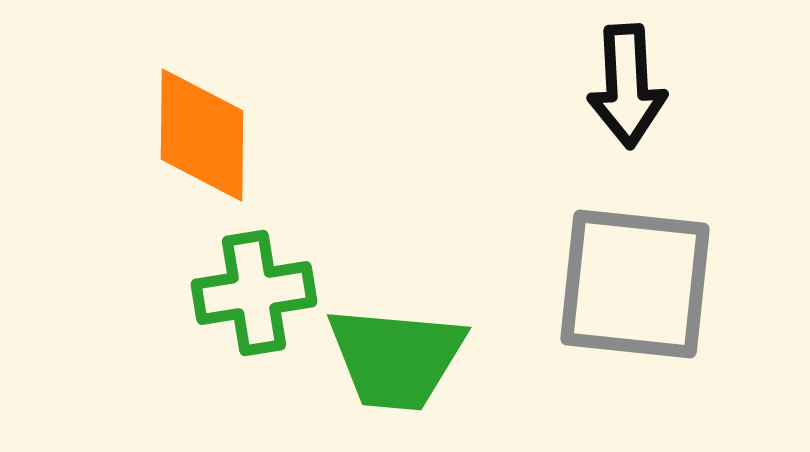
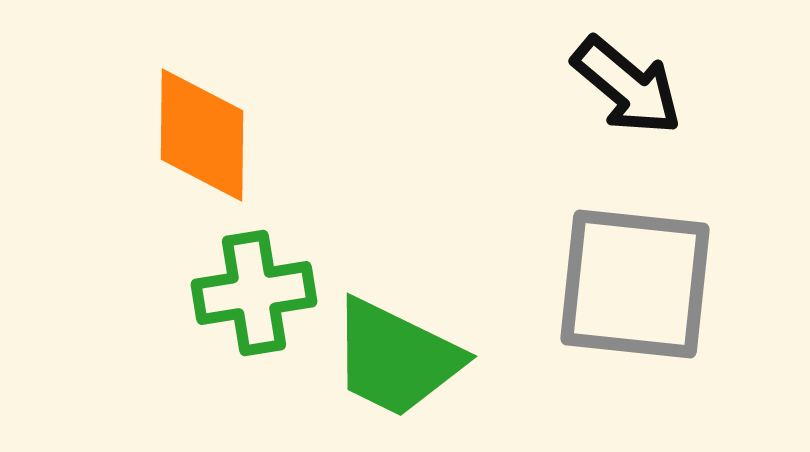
black arrow: rotated 47 degrees counterclockwise
green trapezoid: rotated 21 degrees clockwise
